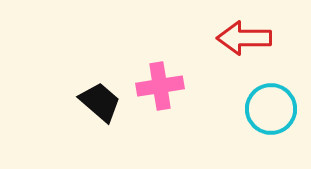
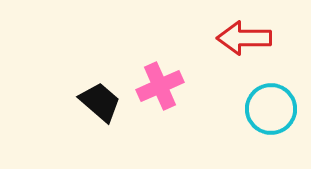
pink cross: rotated 15 degrees counterclockwise
